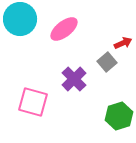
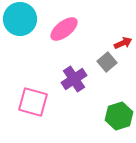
purple cross: rotated 10 degrees clockwise
